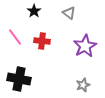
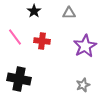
gray triangle: rotated 40 degrees counterclockwise
